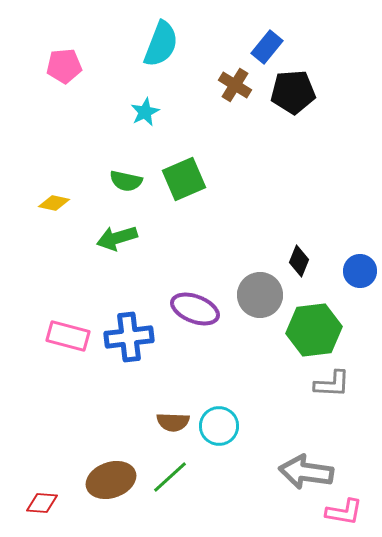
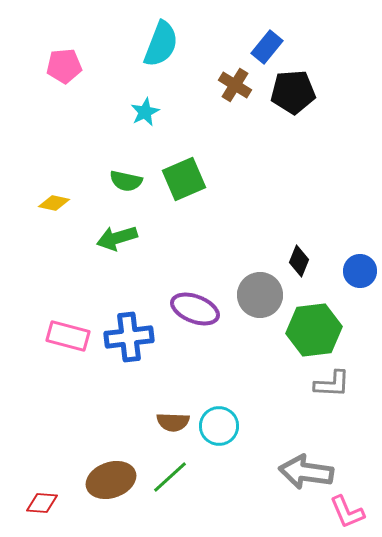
pink L-shape: moved 3 px right; rotated 57 degrees clockwise
